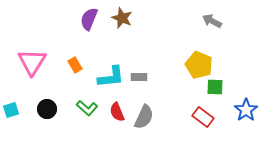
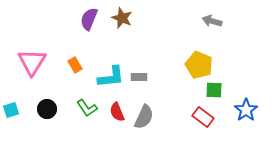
gray arrow: rotated 12 degrees counterclockwise
green square: moved 1 px left, 3 px down
green L-shape: rotated 15 degrees clockwise
